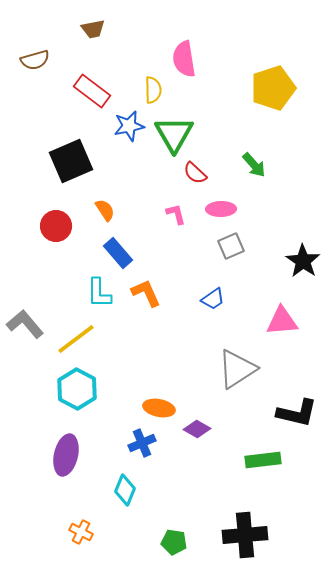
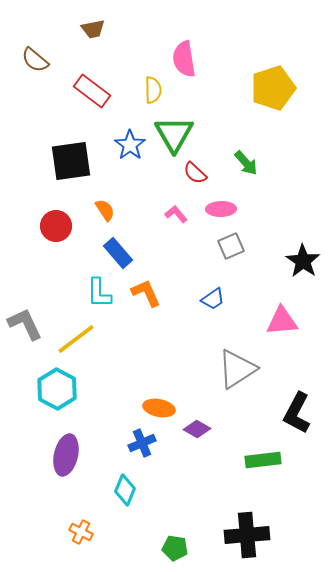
brown semicircle: rotated 56 degrees clockwise
blue star: moved 1 px right, 19 px down; rotated 24 degrees counterclockwise
black square: rotated 15 degrees clockwise
green arrow: moved 8 px left, 2 px up
pink L-shape: rotated 25 degrees counterclockwise
gray L-shape: rotated 15 degrees clockwise
cyan hexagon: moved 20 px left
black L-shape: rotated 105 degrees clockwise
black cross: moved 2 px right
green pentagon: moved 1 px right, 6 px down
